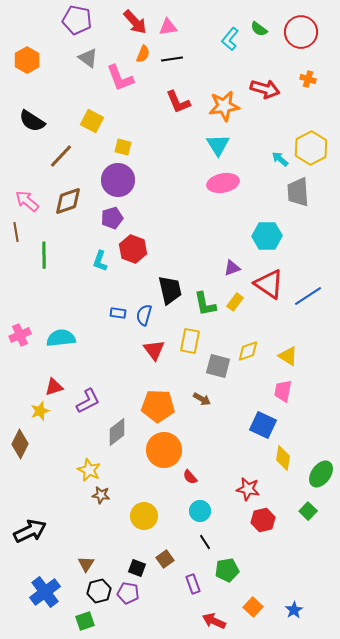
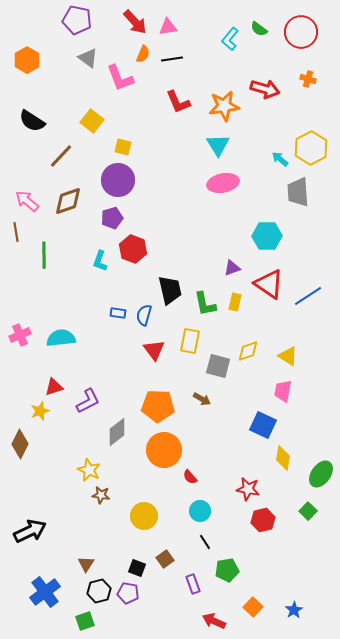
yellow square at (92, 121): rotated 10 degrees clockwise
yellow rectangle at (235, 302): rotated 24 degrees counterclockwise
